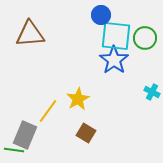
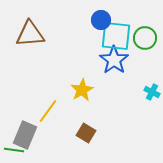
blue circle: moved 5 px down
yellow star: moved 4 px right, 9 px up
